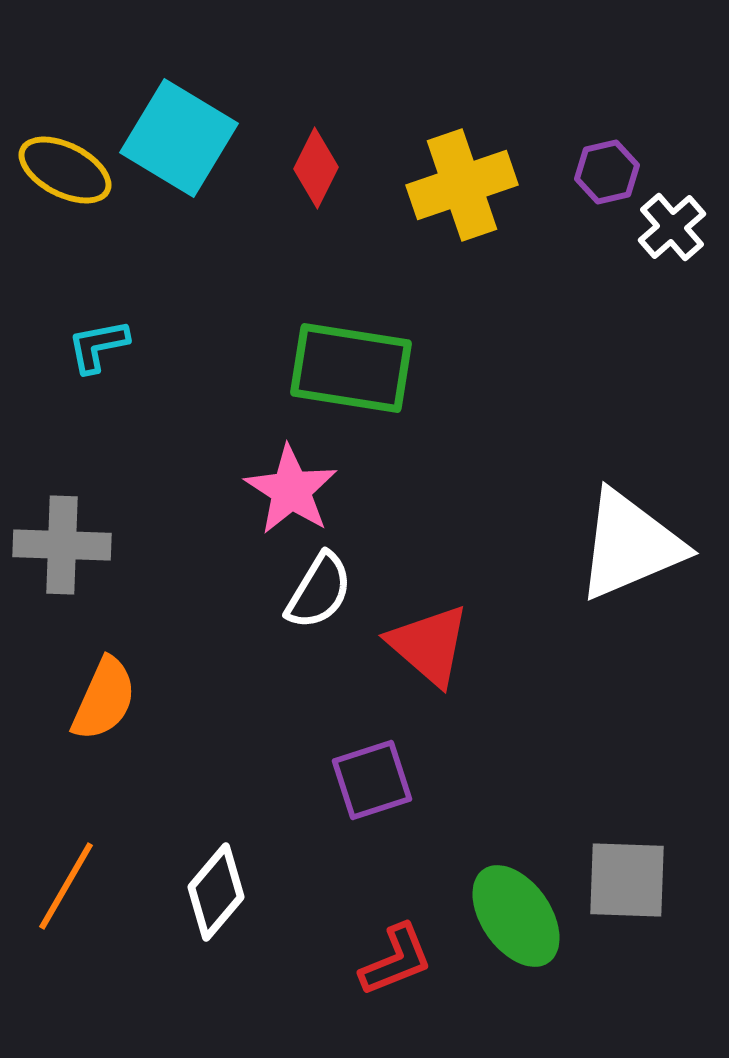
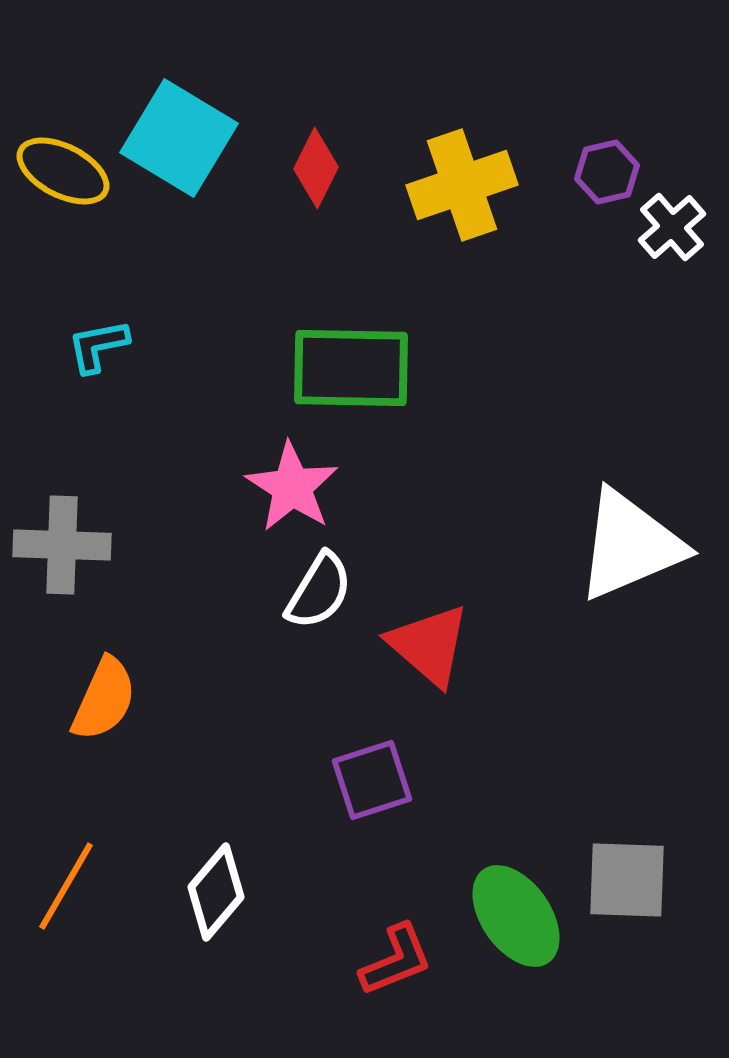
yellow ellipse: moved 2 px left, 1 px down
green rectangle: rotated 8 degrees counterclockwise
pink star: moved 1 px right, 3 px up
